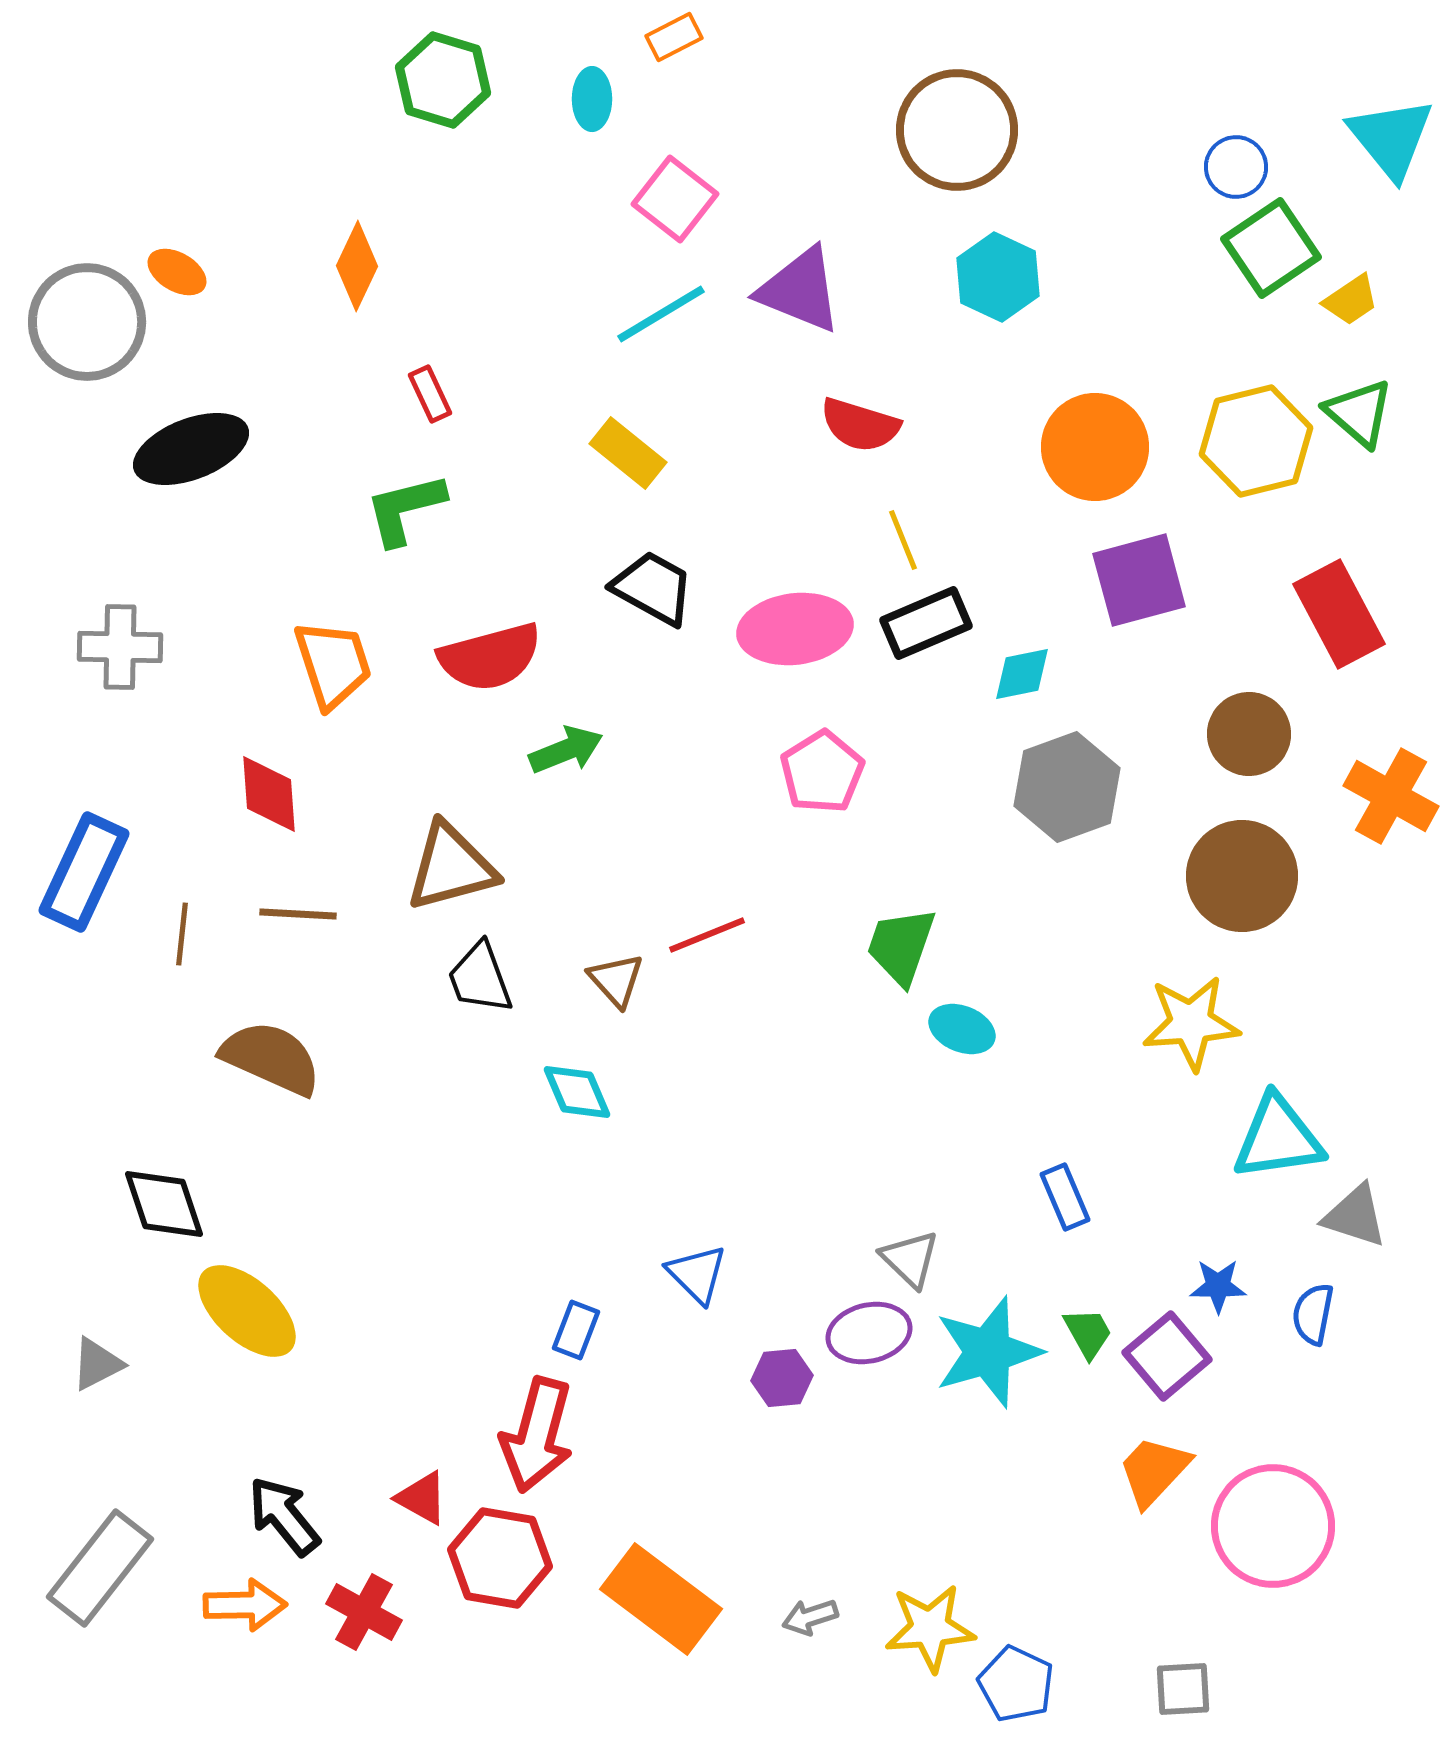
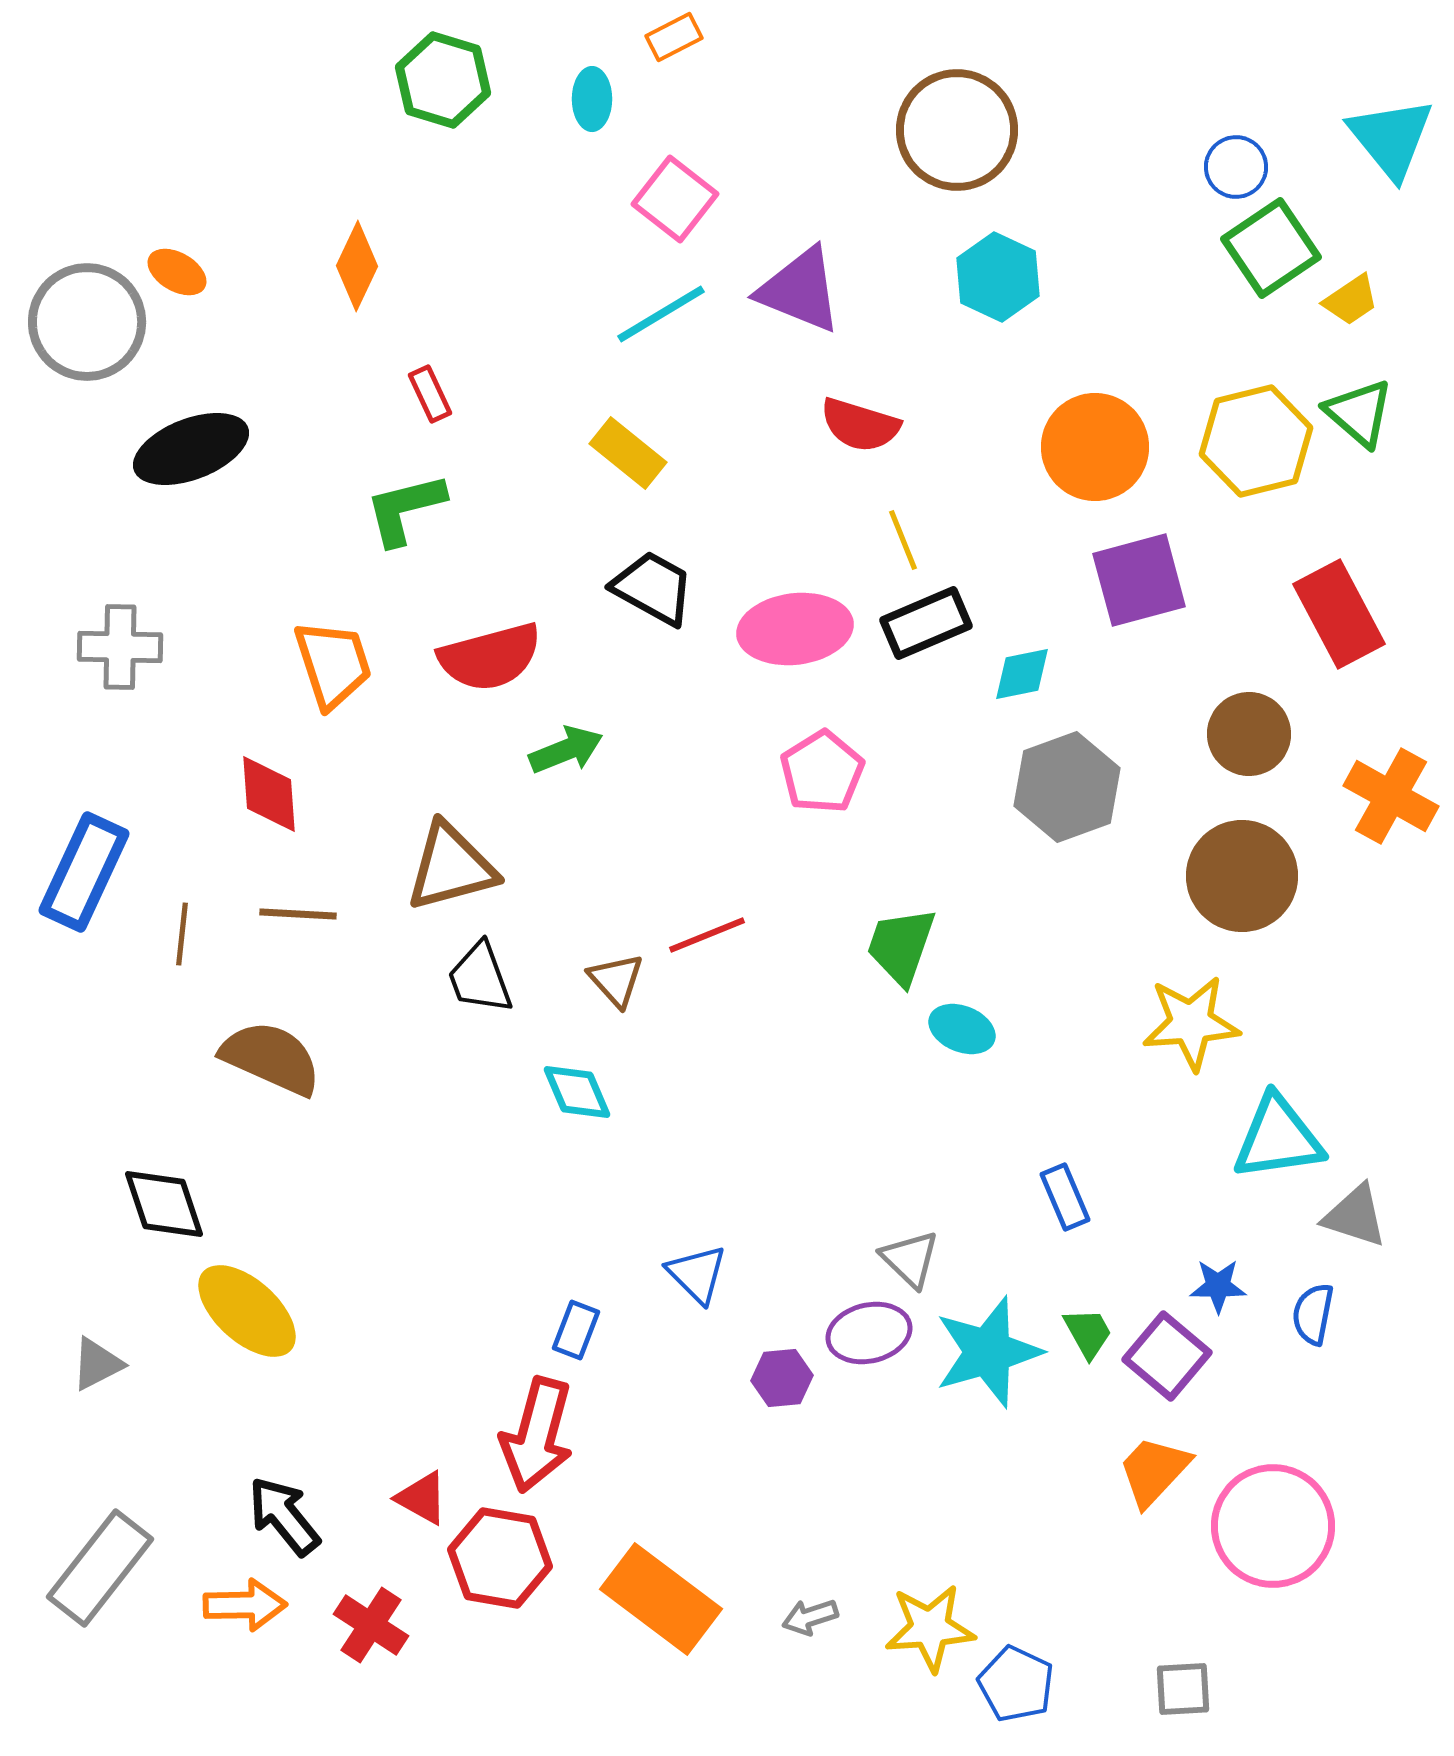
purple square at (1167, 1356): rotated 10 degrees counterclockwise
red cross at (364, 1612): moved 7 px right, 13 px down; rotated 4 degrees clockwise
